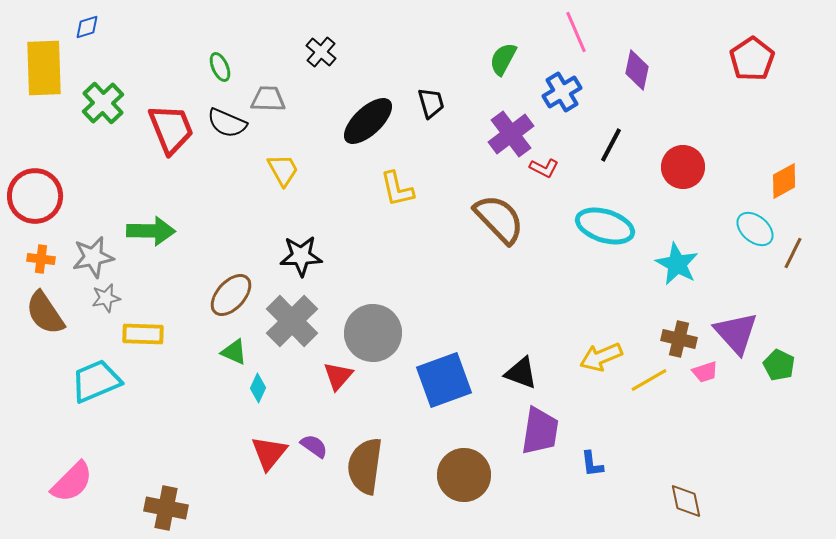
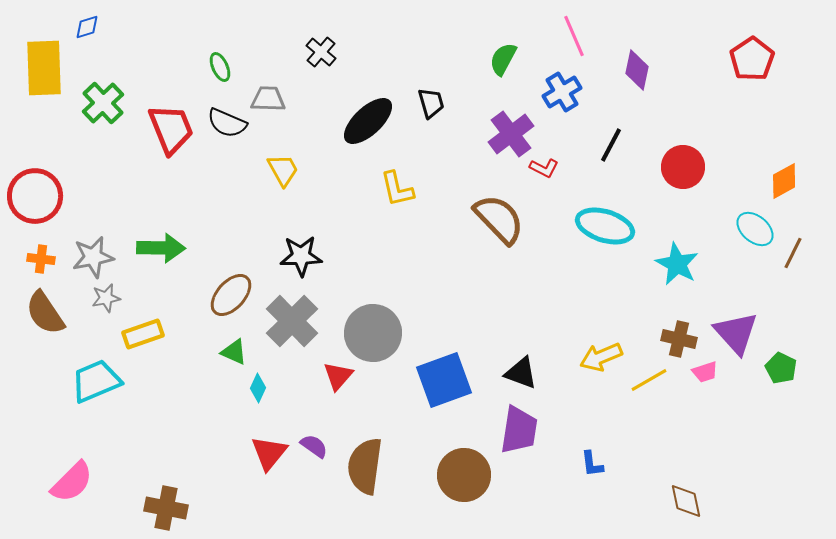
pink line at (576, 32): moved 2 px left, 4 px down
green arrow at (151, 231): moved 10 px right, 17 px down
yellow rectangle at (143, 334): rotated 21 degrees counterclockwise
green pentagon at (779, 365): moved 2 px right, 3 px down
purple trapezoid at (540, 431): moved 21 px left, 1 px up
